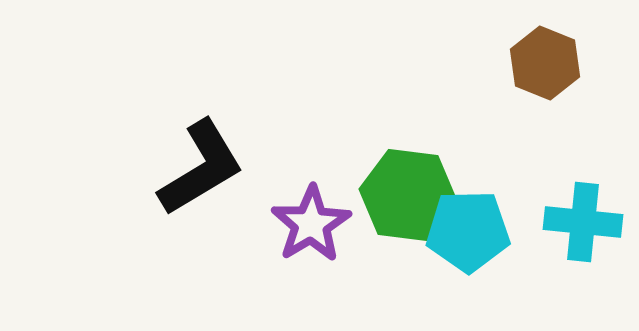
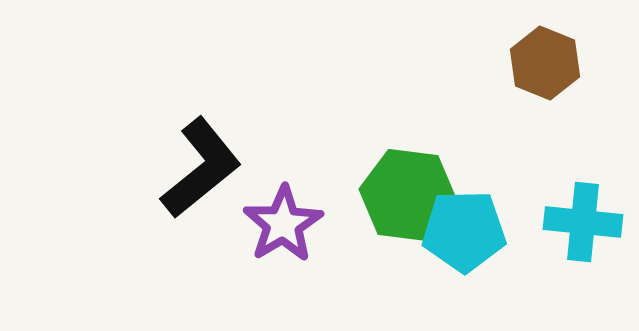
black L-shape: rotated 8 degrees counterclockwise
purple star: moved 28 px left
cyan pentagon: moved 4 px left
